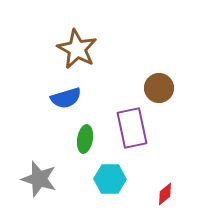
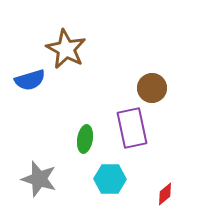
brown star: moved 11 px left
brown circle: moved 7 px left
blue semicircle: moved 36 px left, 18 px up
